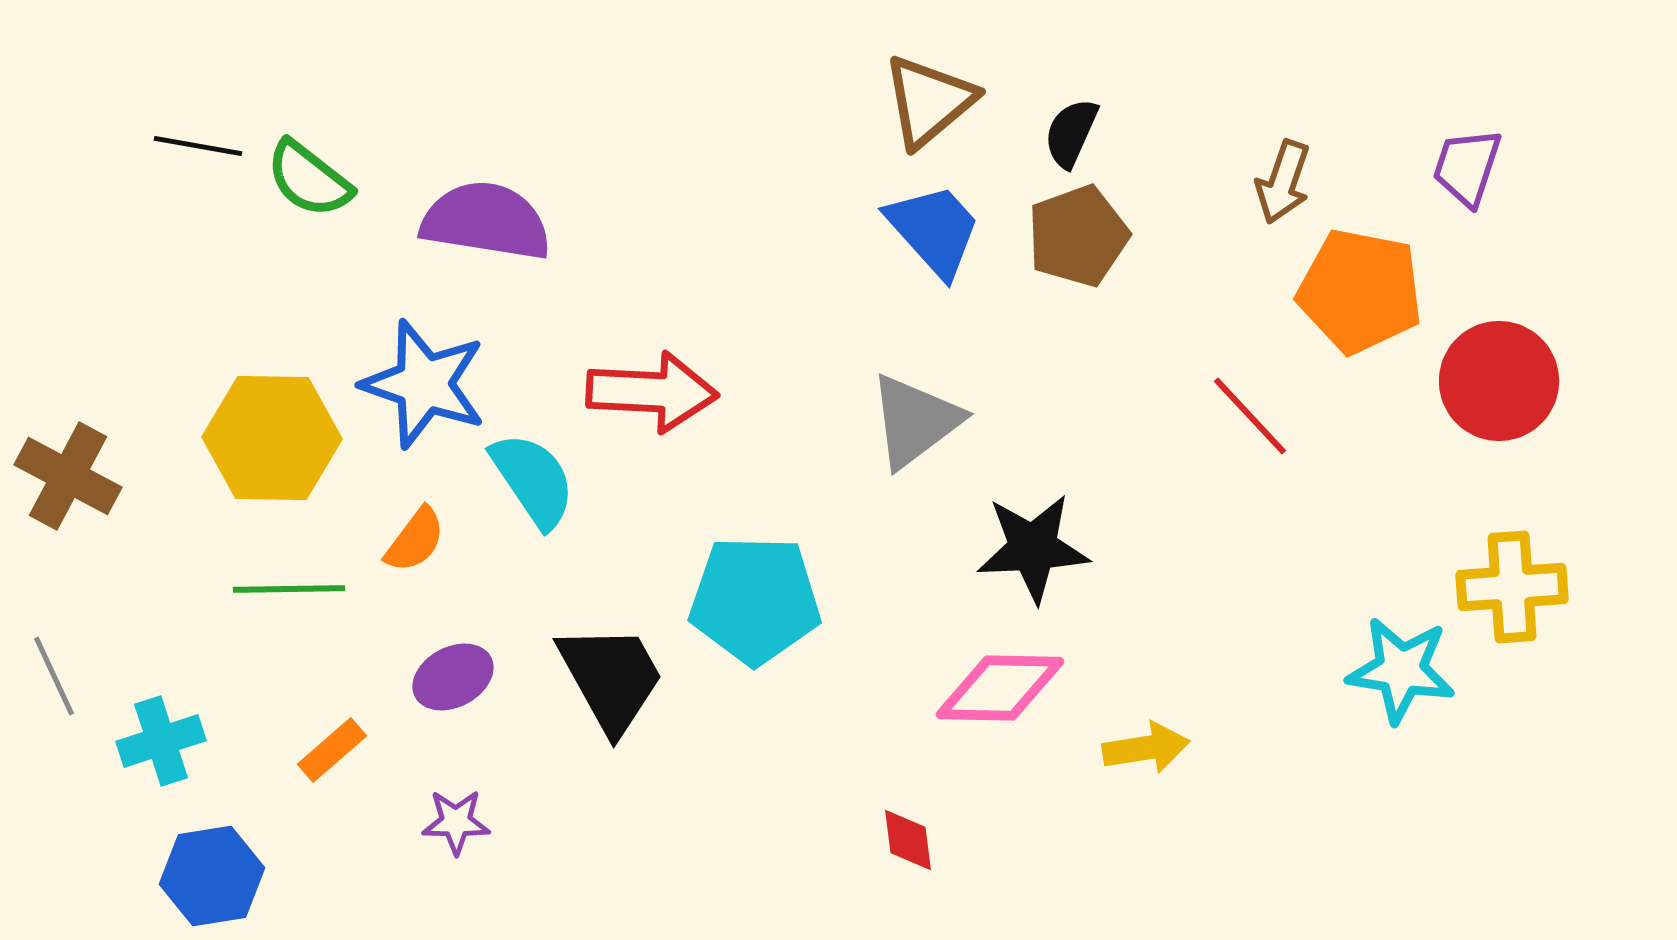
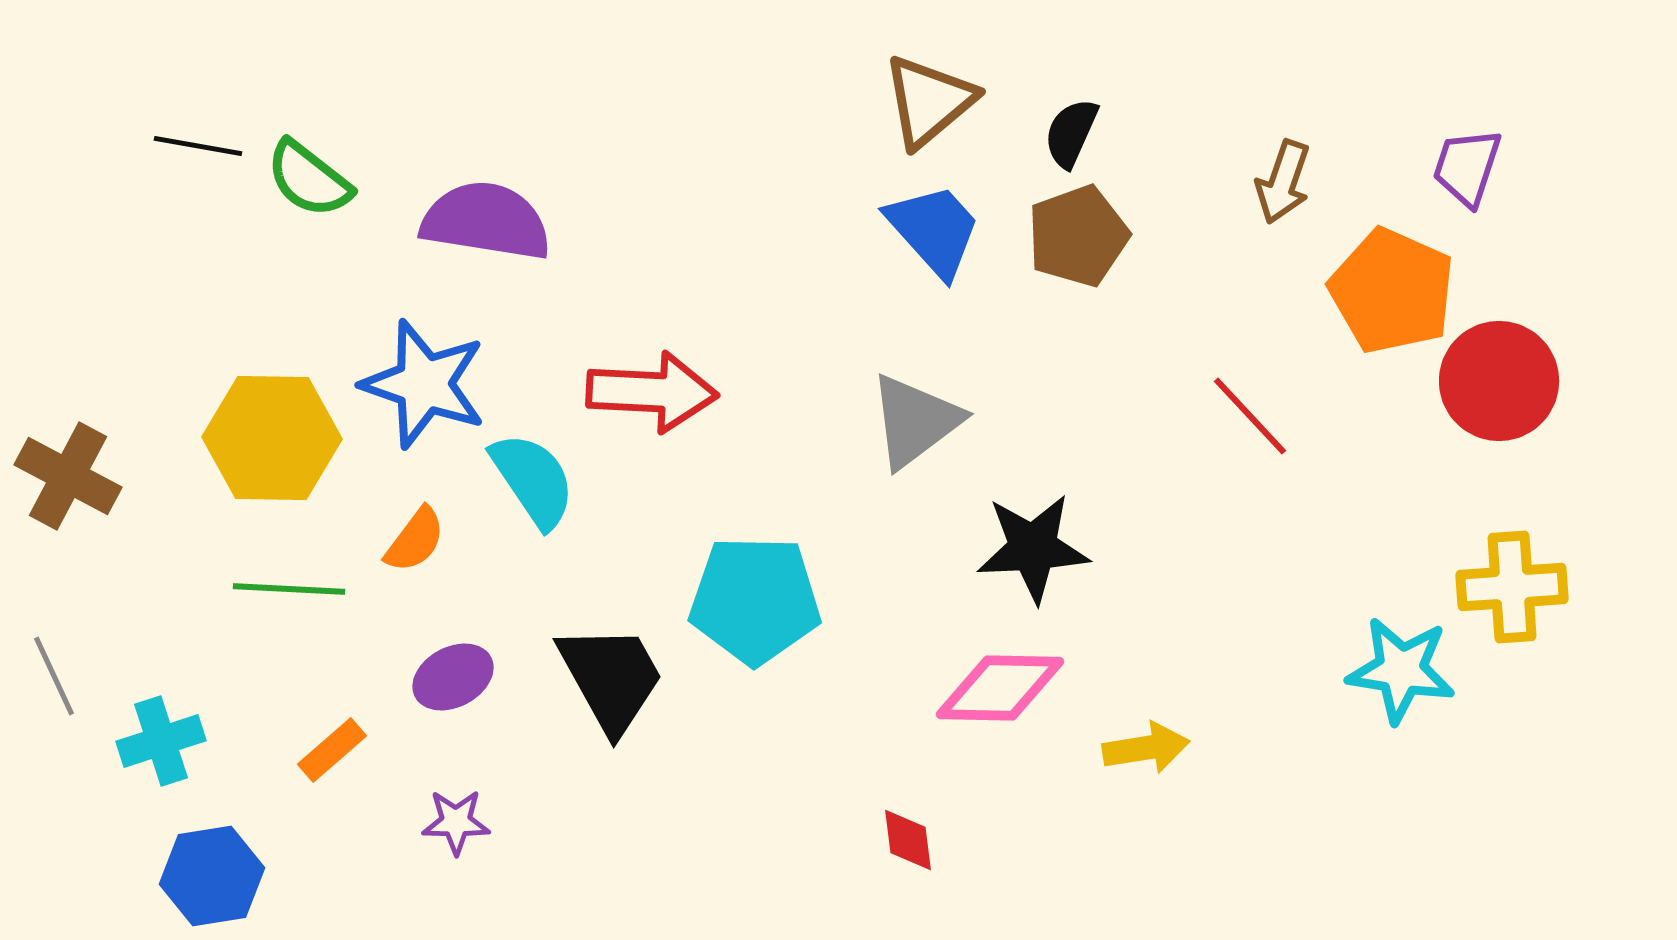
orange pentagon: moved 32 px right; rotated 13 degrees clockwise
green line: rotated 4 degrees clockwise
